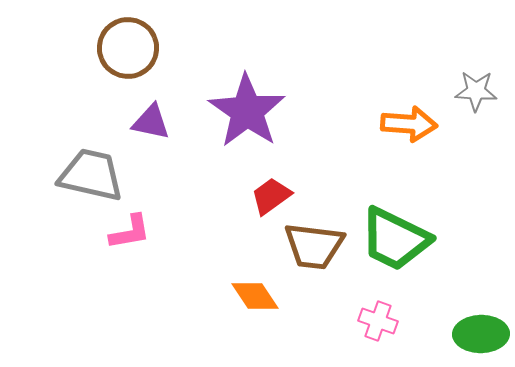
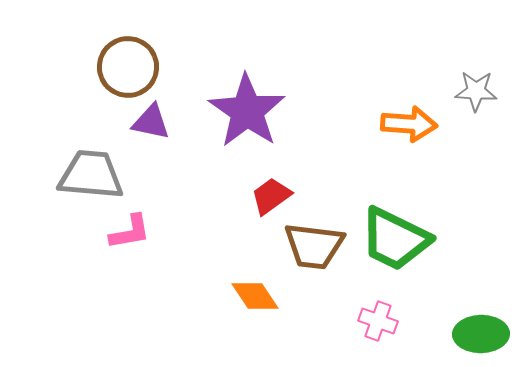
brown circle: moved 19 px down
gray trapezoid: rotated 8 degrees counterclockwise
